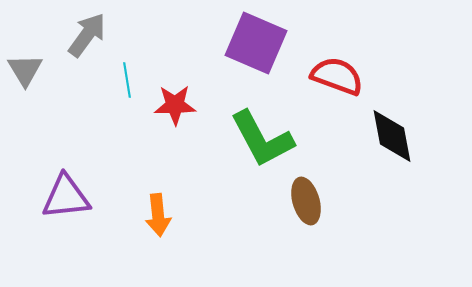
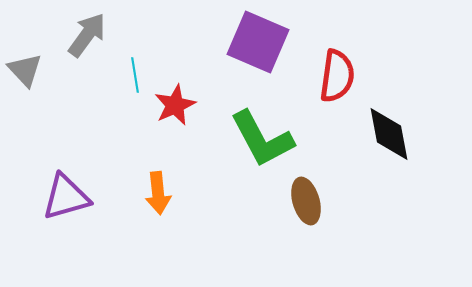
purple square: moved 2 px right, 1 px up
gray triangle: rotated 12 degrees counterclockwise
red semicircle: rotated 78 degrees clockwise
cyan line: moved 8 px right, 5 px up
red star: rotated 24 degrees counterclockwise
black diamond: moved 3 px left, 2 px up
purple triangle: rotated 10 degrees counterclockwise
orange arrow: moved 22 px up
